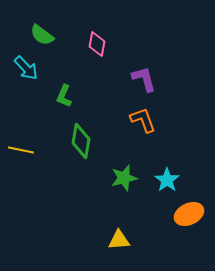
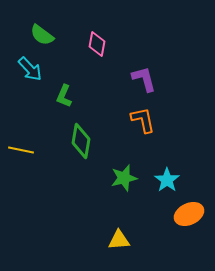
cyan arrow: moved 4 px right, 1 px down
orange L-shape: rotated 8 degrees clockwise
